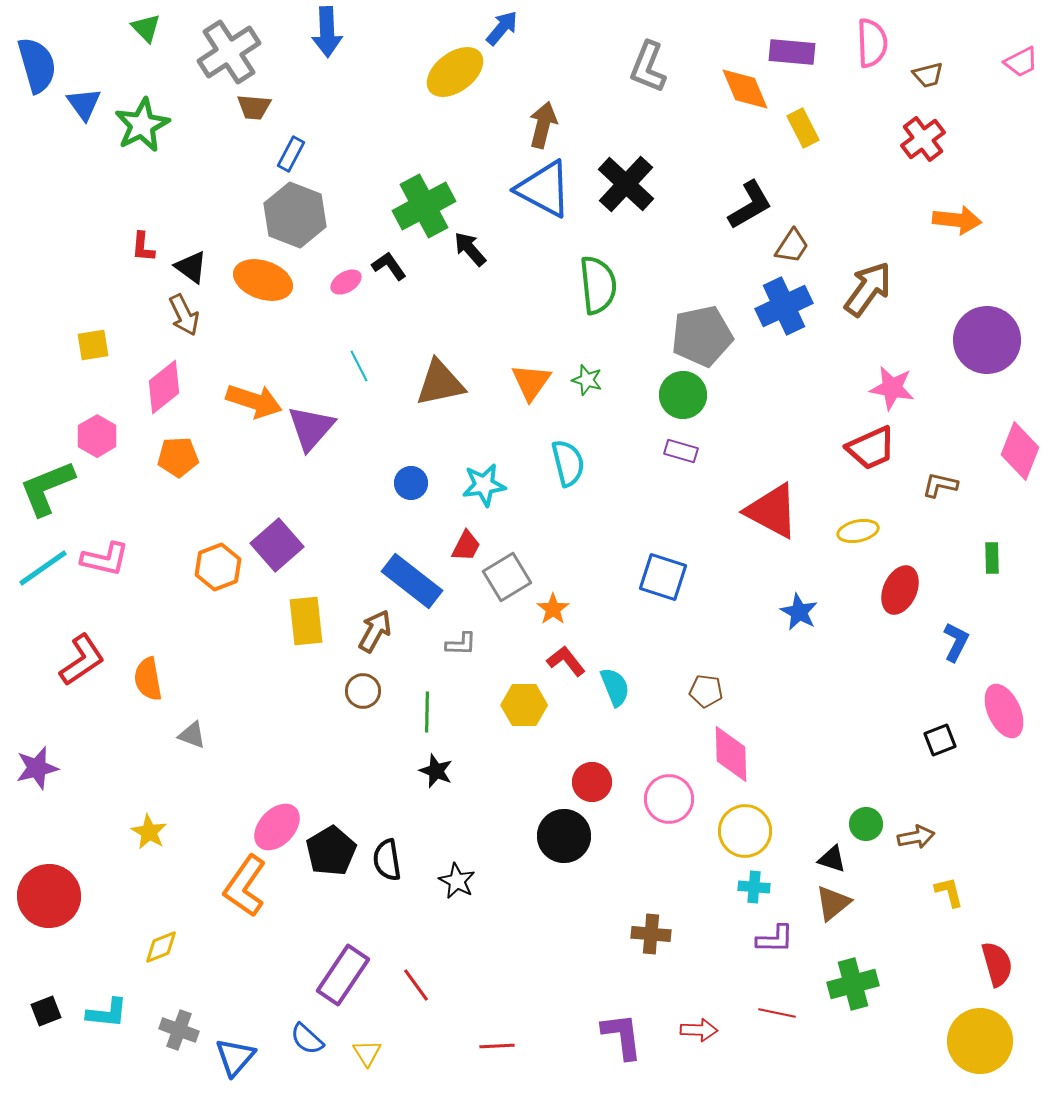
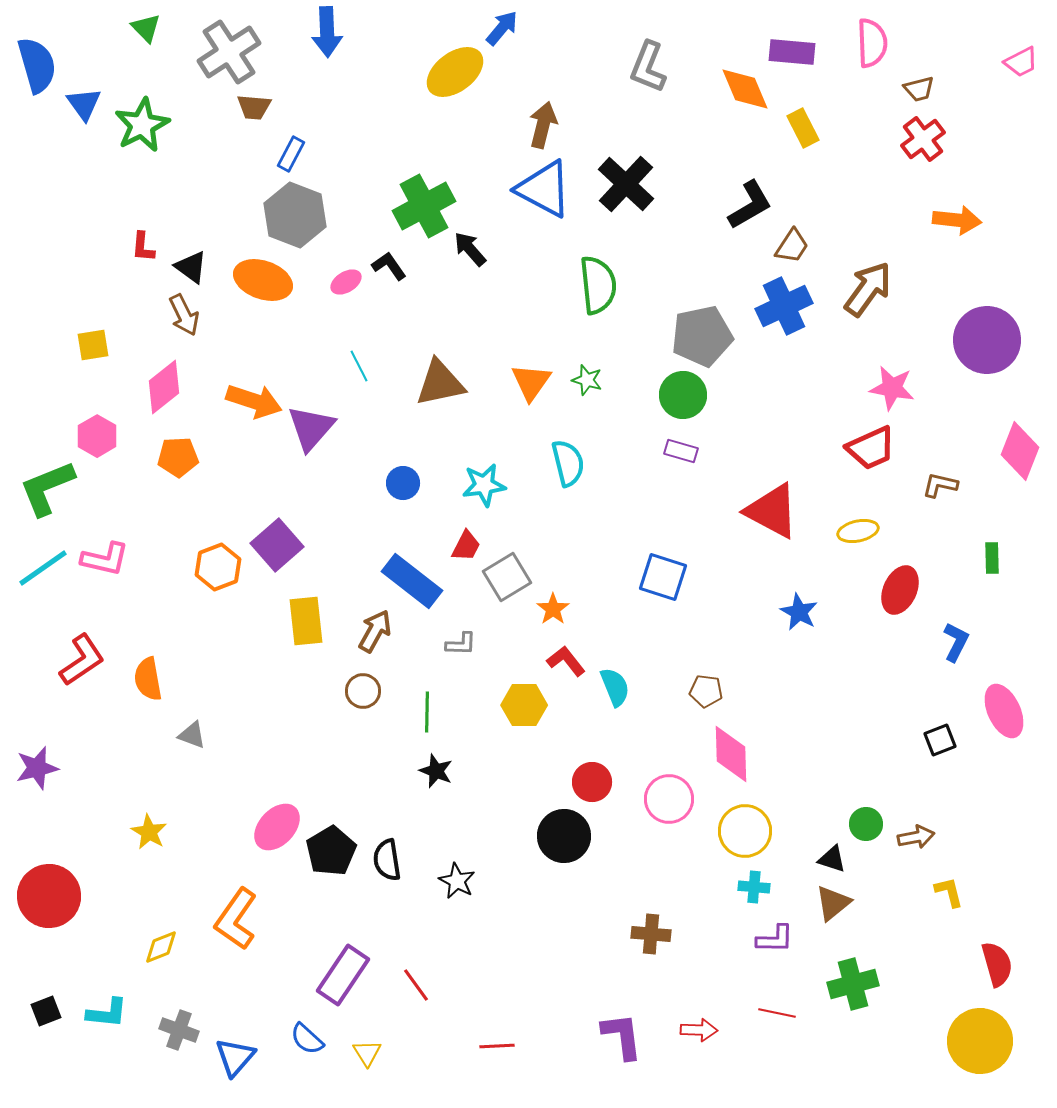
brown trapezoid at (928, 75): moved 9 px left, 14 px down
blue circle at (411, 483): moved 8 px left
orange L-shape at (245, 886): moved 9 px left, 33 px down
